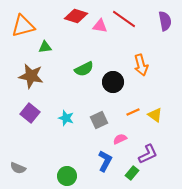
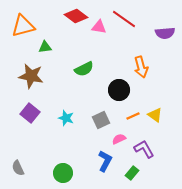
red diamond: rotated 20 degrees clockwise
purple semicircle: moved 12 px down; rotated 96 degrees clockwise
pink triangle: moved 1 px left, 1 px down
orange arrow: moved 2 px down
black circle: moved 6 px right, 8 px down
orange line: moved 4 px down
gray square: moved 2 px right
pink semicircle: moved 1 px left
purple L-shape: moved 4 px left, 5 px up; rotated 95 degrees counterclockwise
gray semicircle: rotated 42 degrees clockwise
green circle: moved 4 px left, 3 px up
